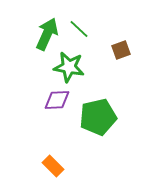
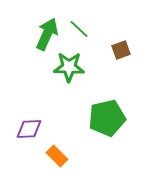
green star: rotated 8 degrees counterclockwise
purple diamond: moved 28 px left, 29 px down
green pentagon: moved 9 px right, 1 px down
orange rectangle: moved 4 px right, 10 px up
